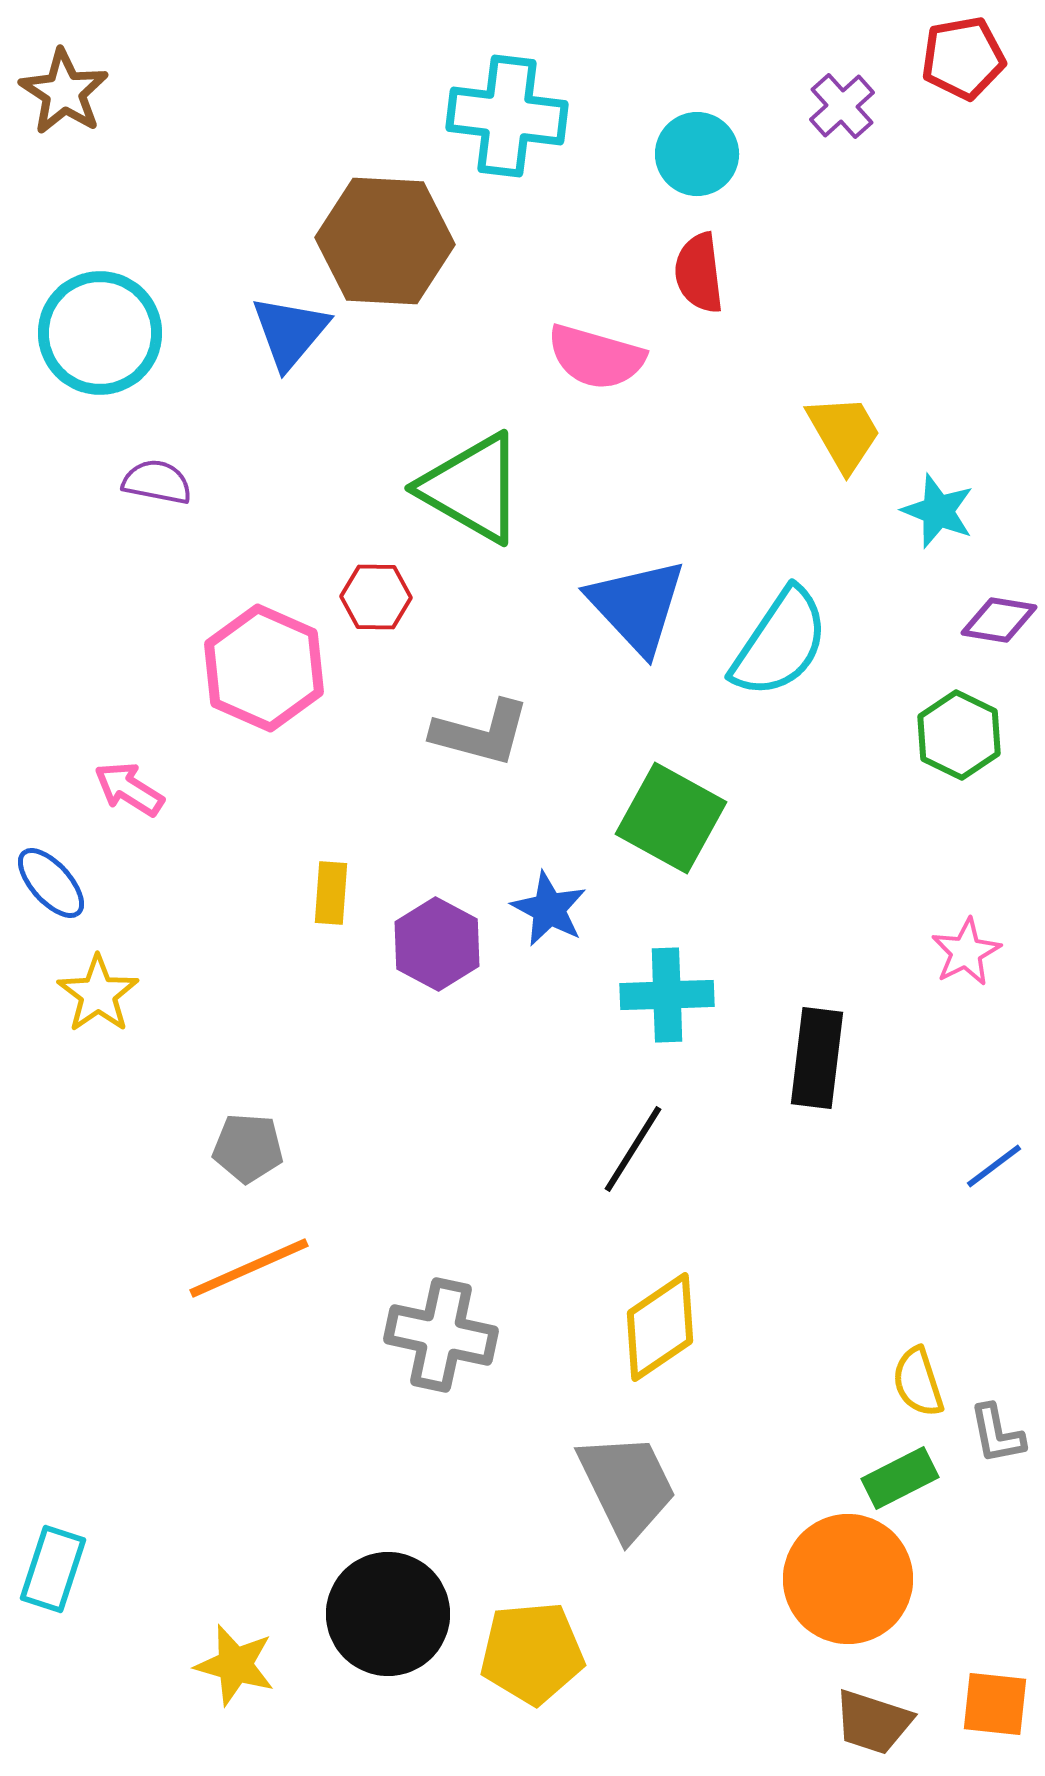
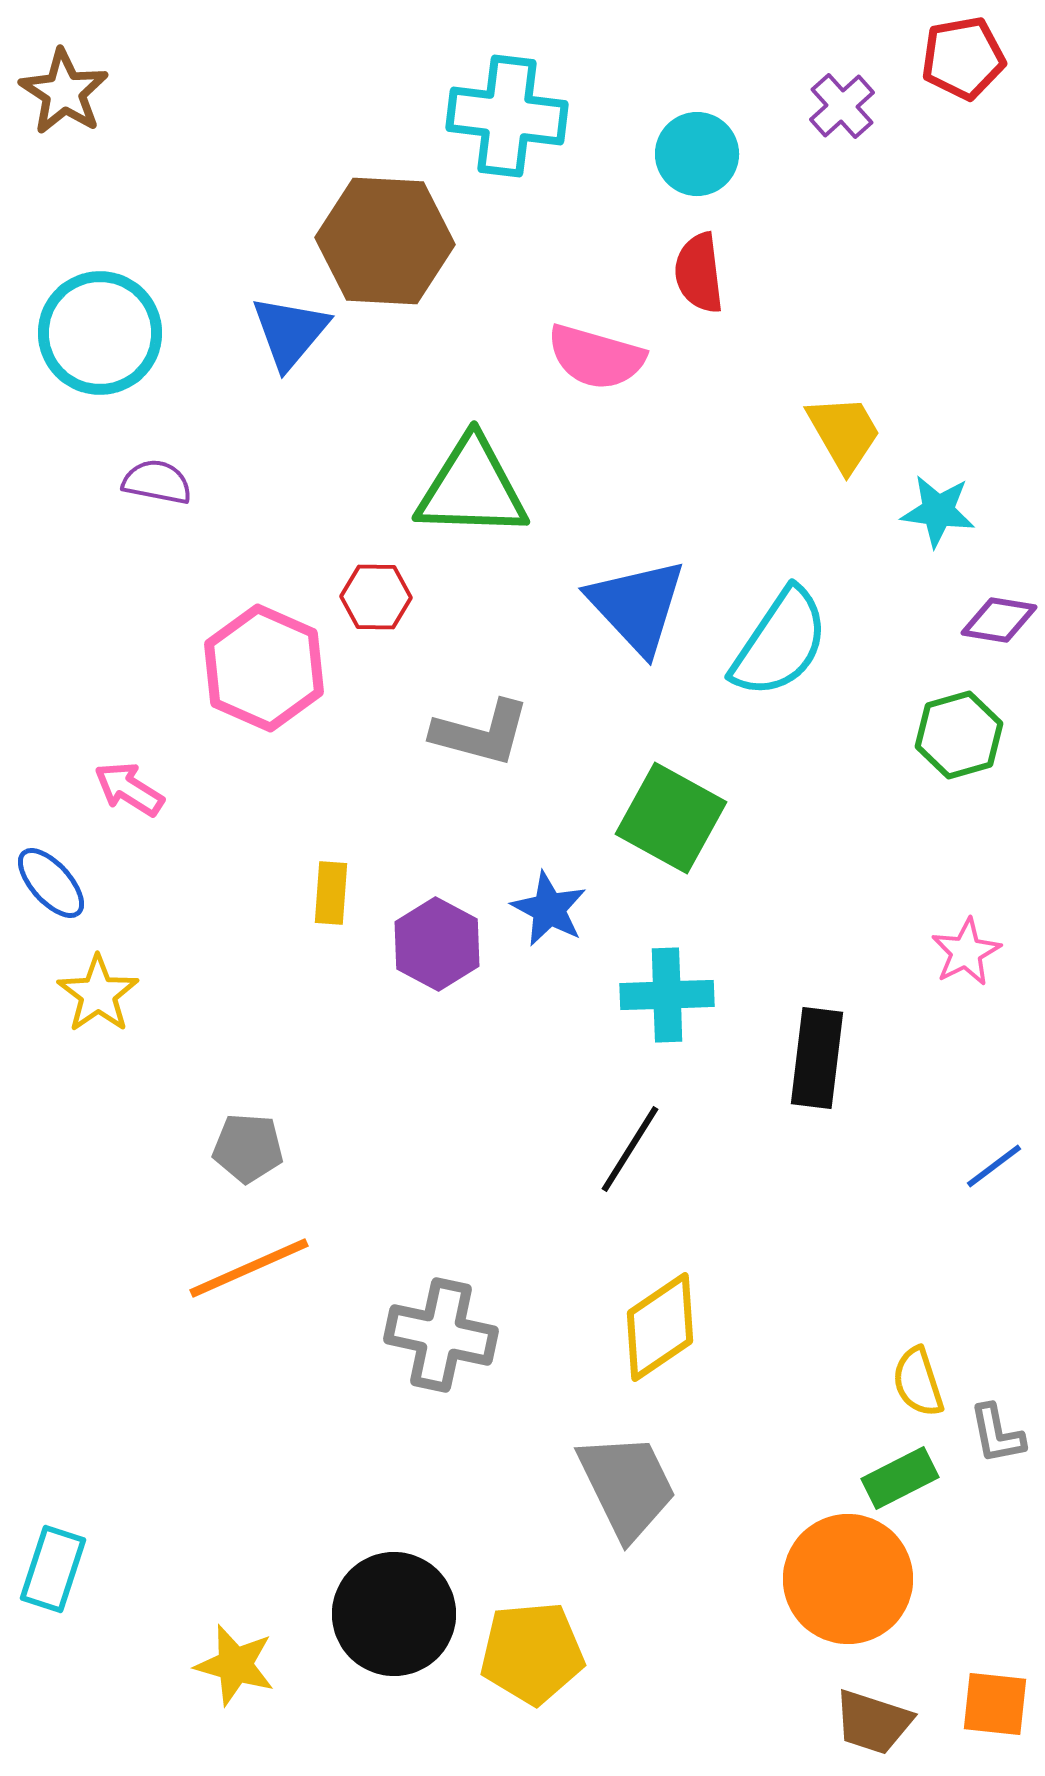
green triangle at (472, 488): rotated 28 degrees counterclockwise
cyan star at (938, 511): rotated 14 degrees counterclockwise
green hexagon at (959, 735): rotated 18 degrees clockwise
black line at (633, 1149): moved 3 px left
black circle at (388, 1614): moved 6 px right
